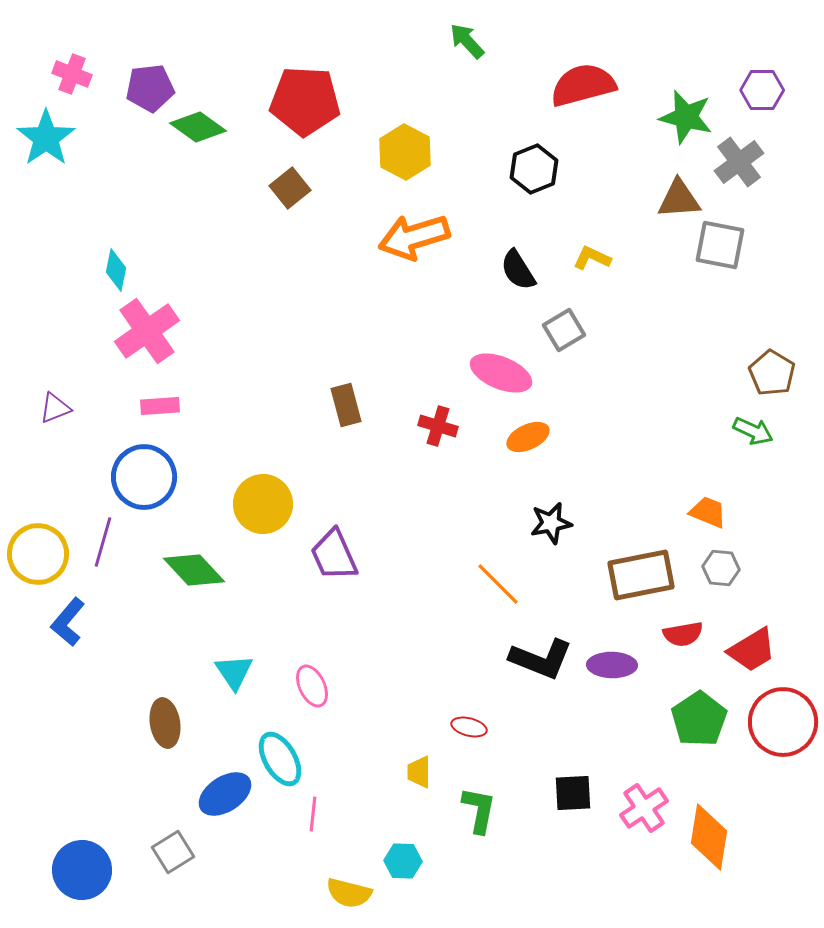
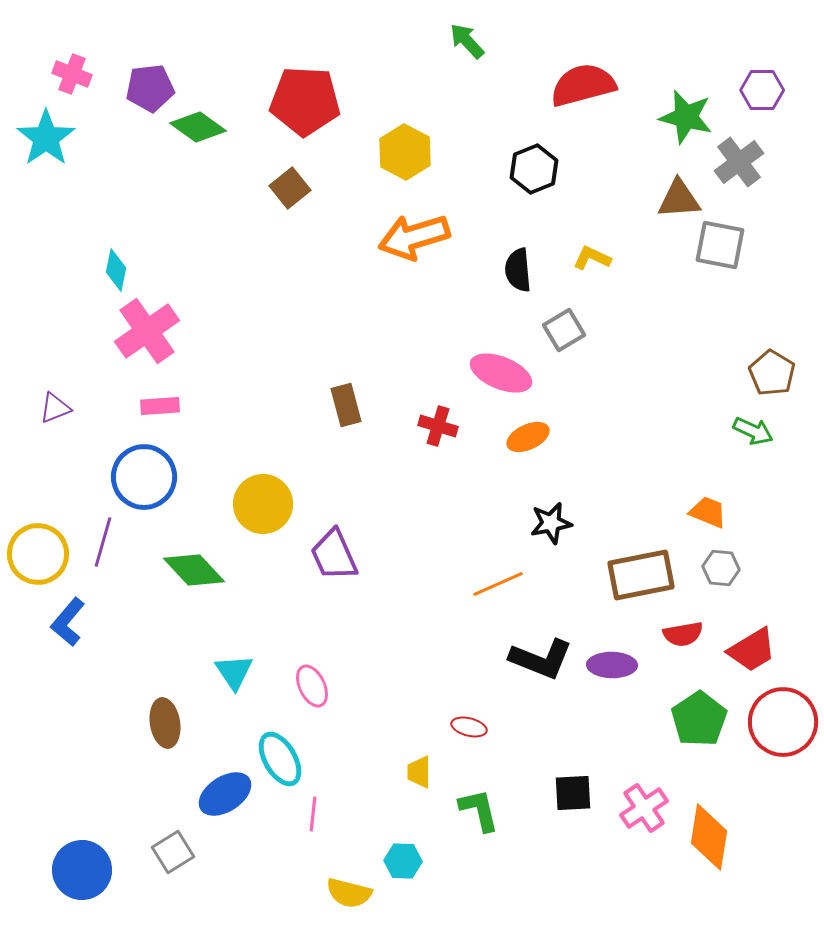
black semicircle at (518, 270): rotated 27 degrees clockwise
orange line at (498, 584): rotated 69 degrees counterclockwise
green L-shape at (479, 810): rotated 24 degrees counterclockwise
